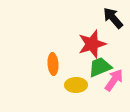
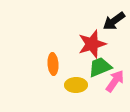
black arrow: moved 1 px right, 3 px down; rotated 85 degrees counterclockwise
pink arrow: moved 1 px right, 1 px down
